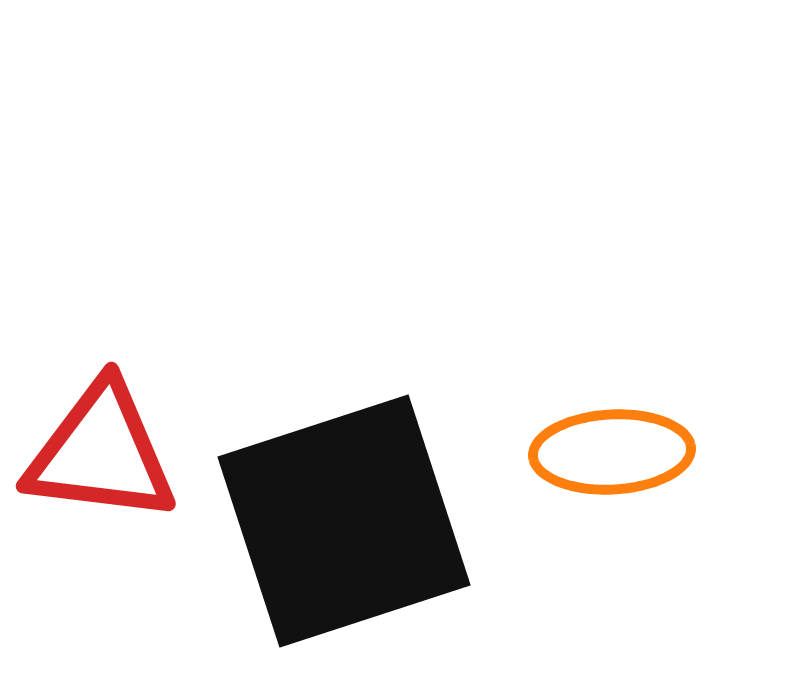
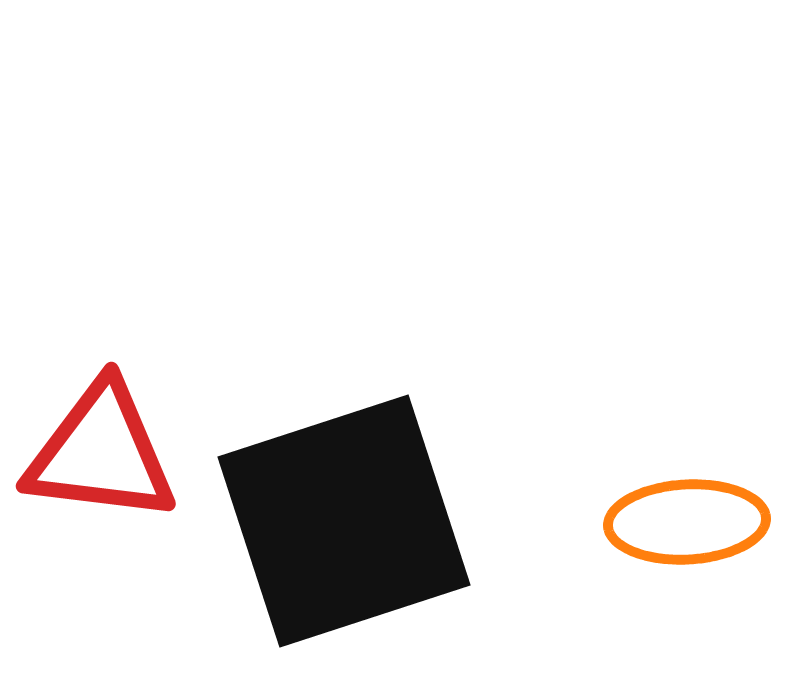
orange ellipse: moved 75 px right, 70 px down
